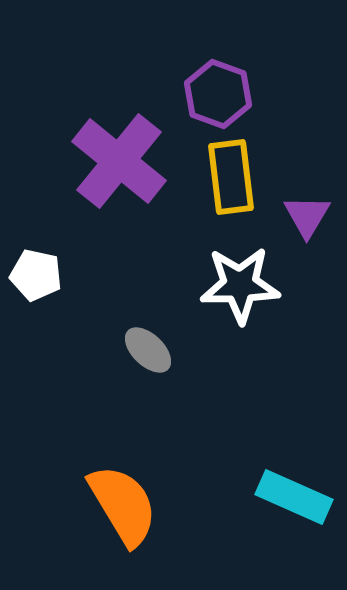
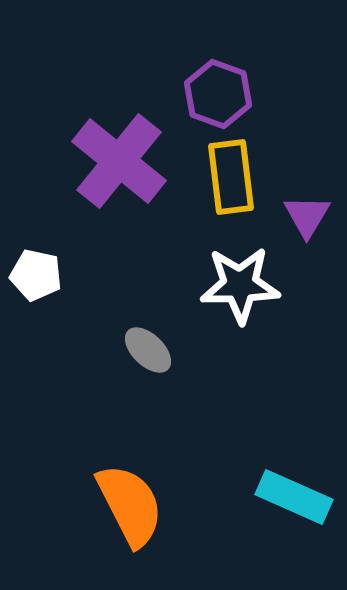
orange semicircle: moved 7 px right; rotated 4 degrees clockwise
